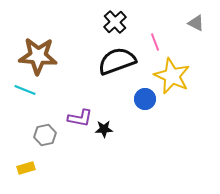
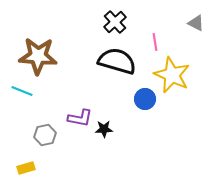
pink line: rotated 12 degrees clockwise
black semicircle: rotated 36 degrees clockwise
yellow star: moved 1 px up
cyan line: moved 3 px left, 1 px down
